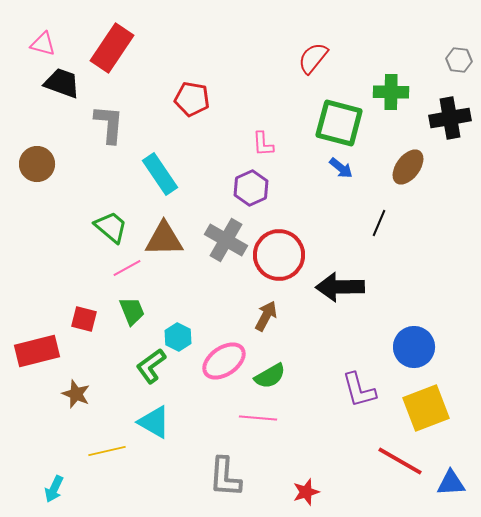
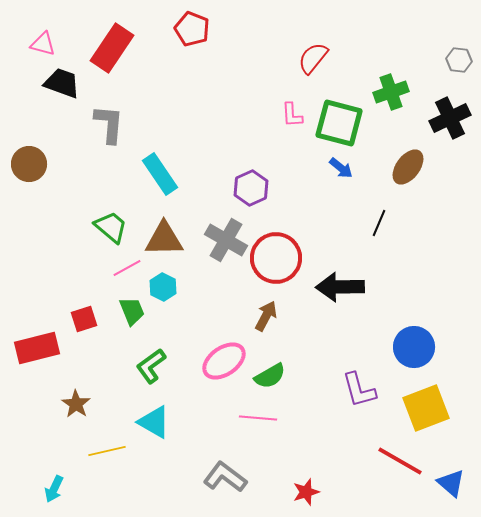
green cross at (391, 92): rotated 20 degrees counterclockwise
red pentagon at (192, 99): moved 70 px up; rotated 12 degrees clockwise
black cross at (450, 118): rotated 15 degrees counterclockwise
pink L-shape at (263, 144): moved 29 px right, 29 px up
brown circle at (37, 164): moved 8 px left
red circle at (279, 255): moved 3 px left, 3 px down
red square at (84, 319): rotated 32 degrees counterclockwise
cyan hexagon at (178, 337): moved 15 px left, 50 px up
red rectangle at (37, 351): moved 3 px up
brown star at (76, 394): moved 10 px down; rotated 12 degrees clockwise
gray L-shape at (225, 477): rotated 123 degrees clockwise
blue triangle at (451, 483): rotated 44 degrees clockwise
